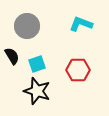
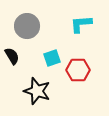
cyan L-shape: rotated 25 degrees counterclockwise
cyan square: moved 15 px right, 6 px up
